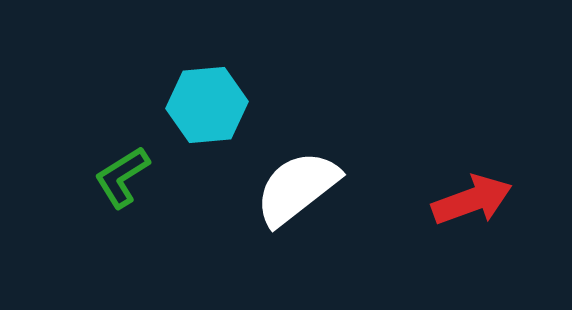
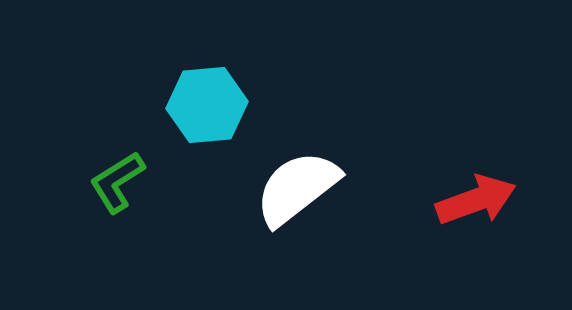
green L-shape: moved 5 px left, 5 px down
red arrow: moved 4 px right
